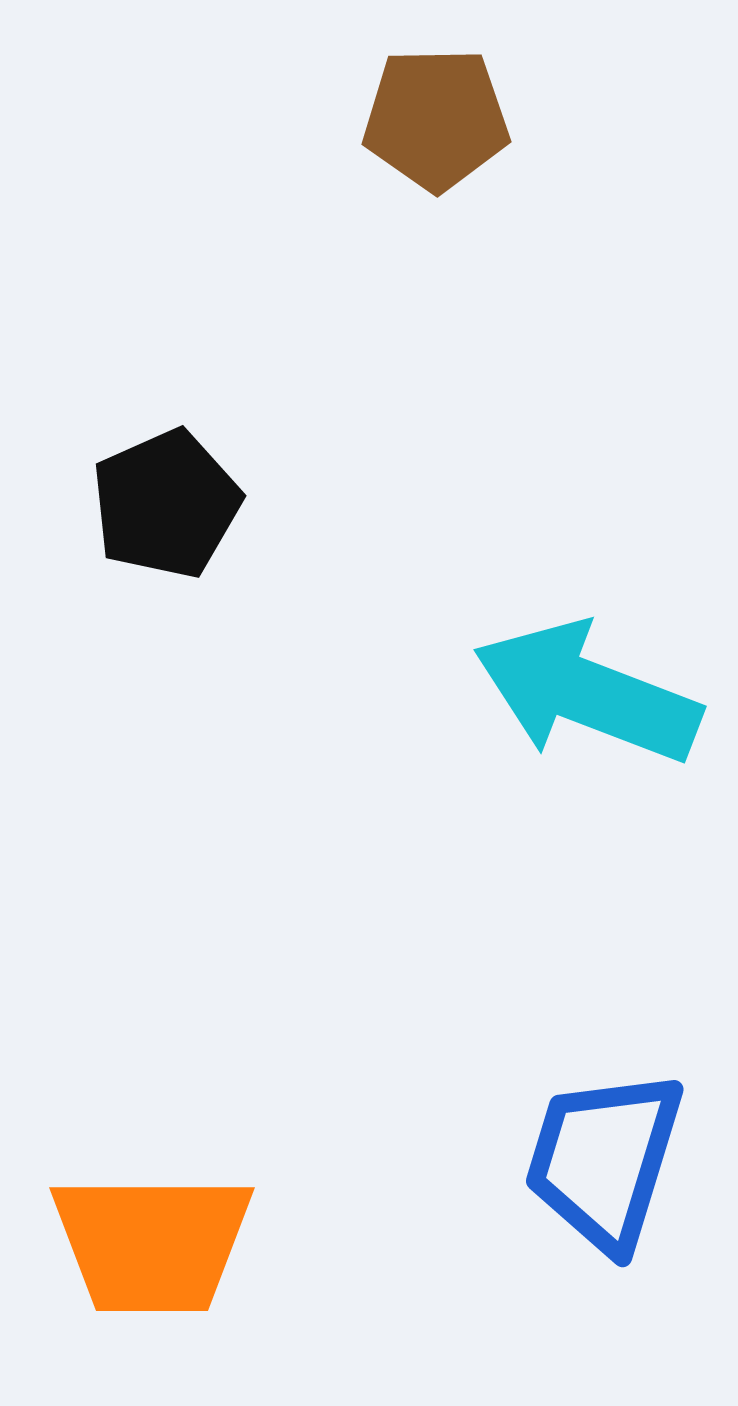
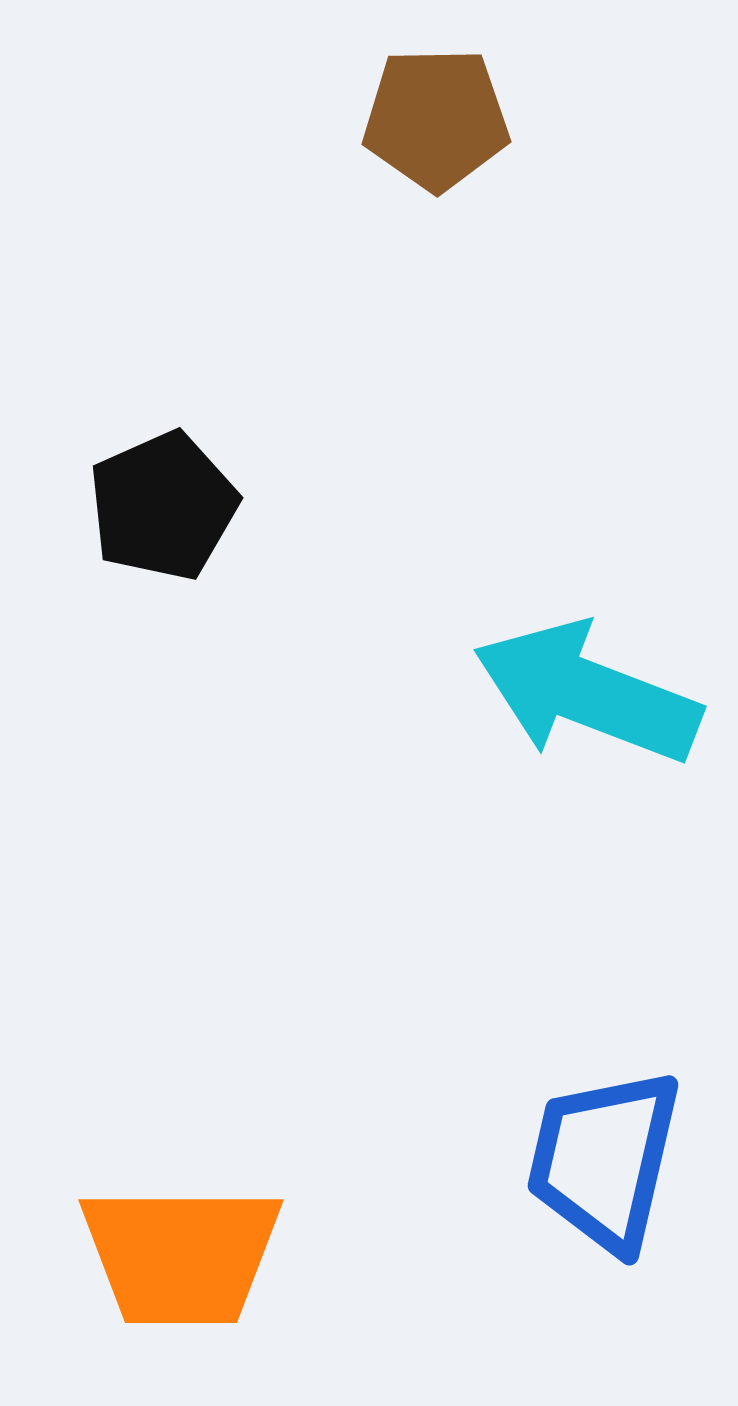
black pentagon: moved 3 px left, 2 px down
blue trapezoid: rotated 4 degrees counterclockwise
orange trapezoid: moved 29 px right, 12 px down
